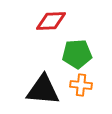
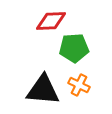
green pentagon: moved 3 px left, 6 px up
orange cross: moved 2 px left; rotated 20 degrees clockwise
